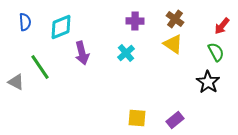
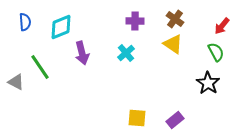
black star: moved 1 px down
